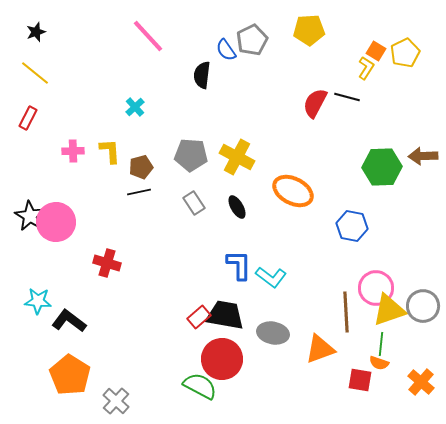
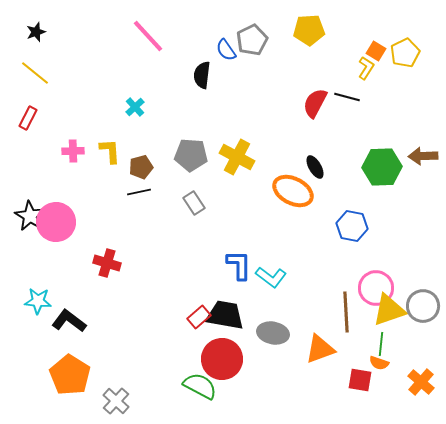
black ellipse at (237, 207): moved 78 px right, 40 px up
